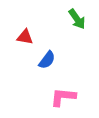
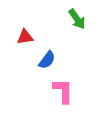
red triangle: rotated 18 degrees counterclockwise
pink L-shape: moved 6 px up; rotated 84 degrees clockwise
